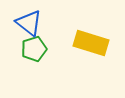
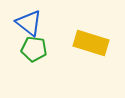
green pentagon: rotated 25 degrees clockwise
